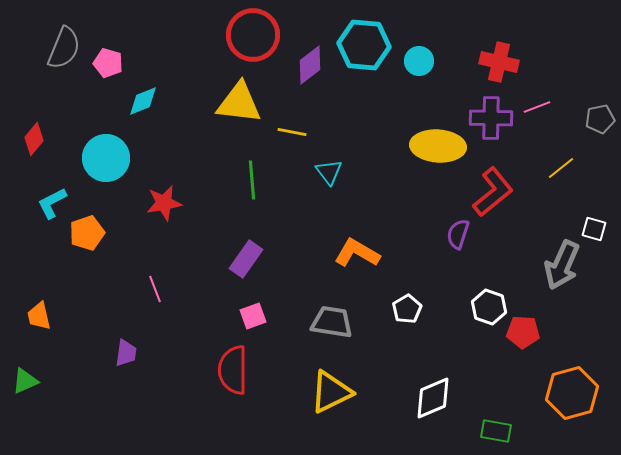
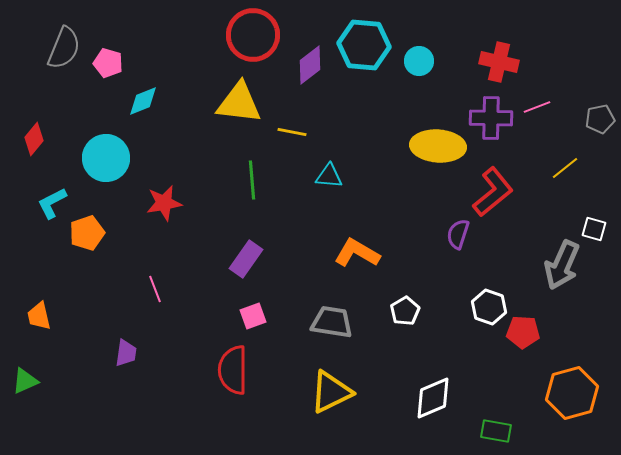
yellow line at (561, 168): moved 4 px right
cyan triangle at (329, 172): moved 4 px down; rotated 48 degrees counterclockwise
white pentagon at (407, 309): moved 2 px left, 2 px down
